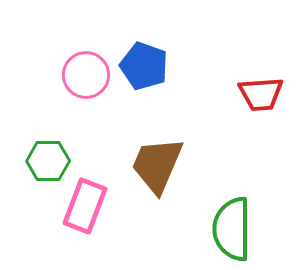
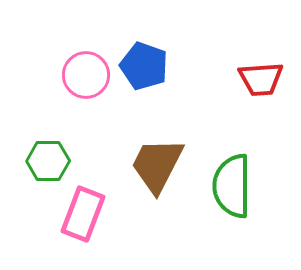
red trapezoid: moved 15 px up
brown trapezoid: rotated 4 degrees clockwise
pink rectangle: moved 2 px left, 8 px down
green semicircle: moved 43 px up
